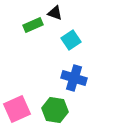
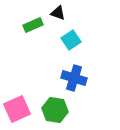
black triangle: moved 3 px right
